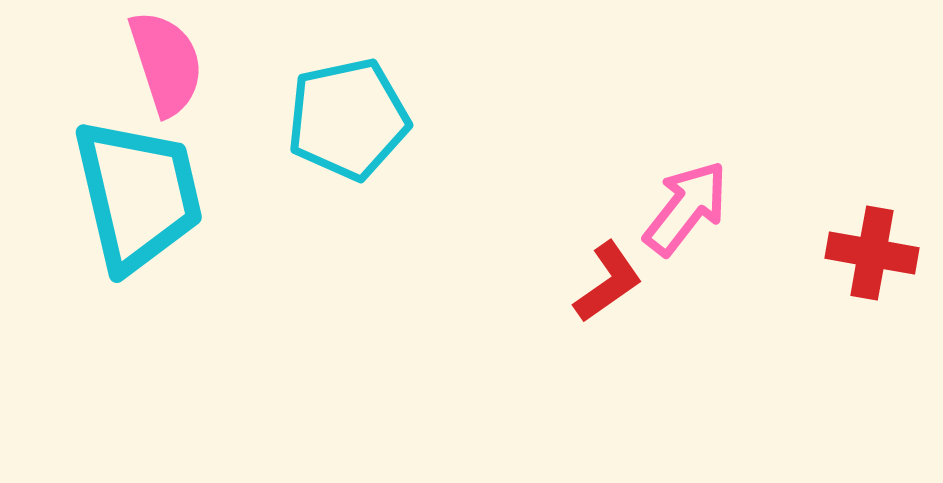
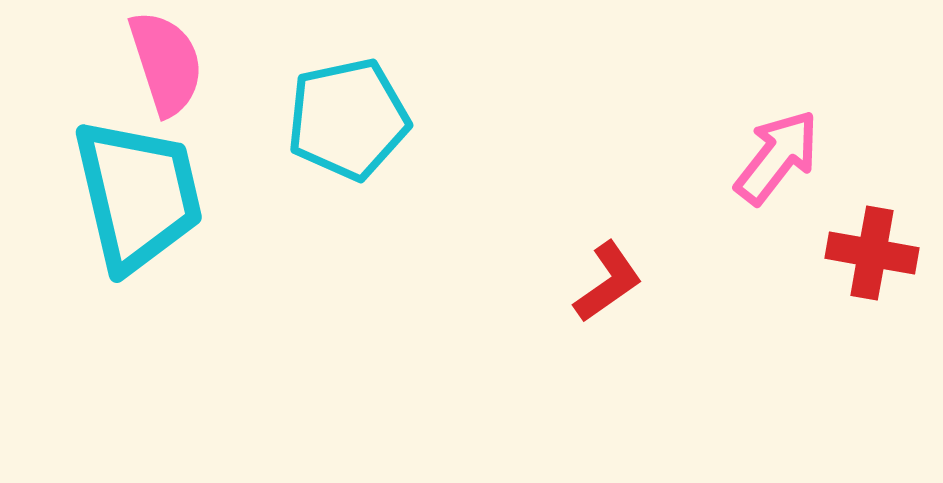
pink arrow: moved 91 px right, 51 px up
